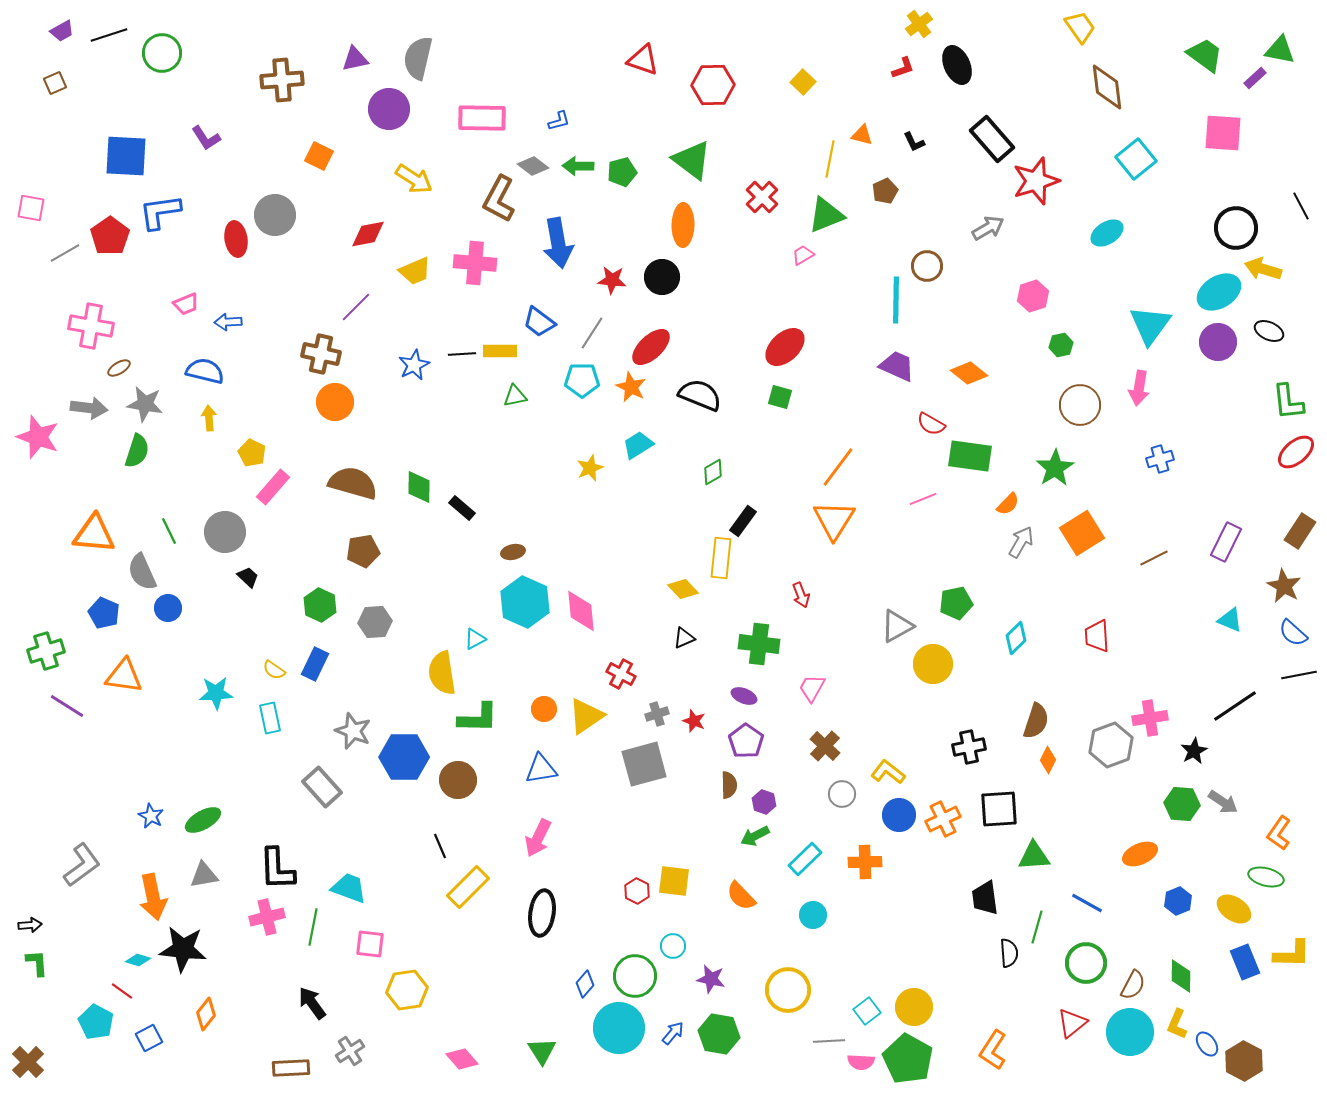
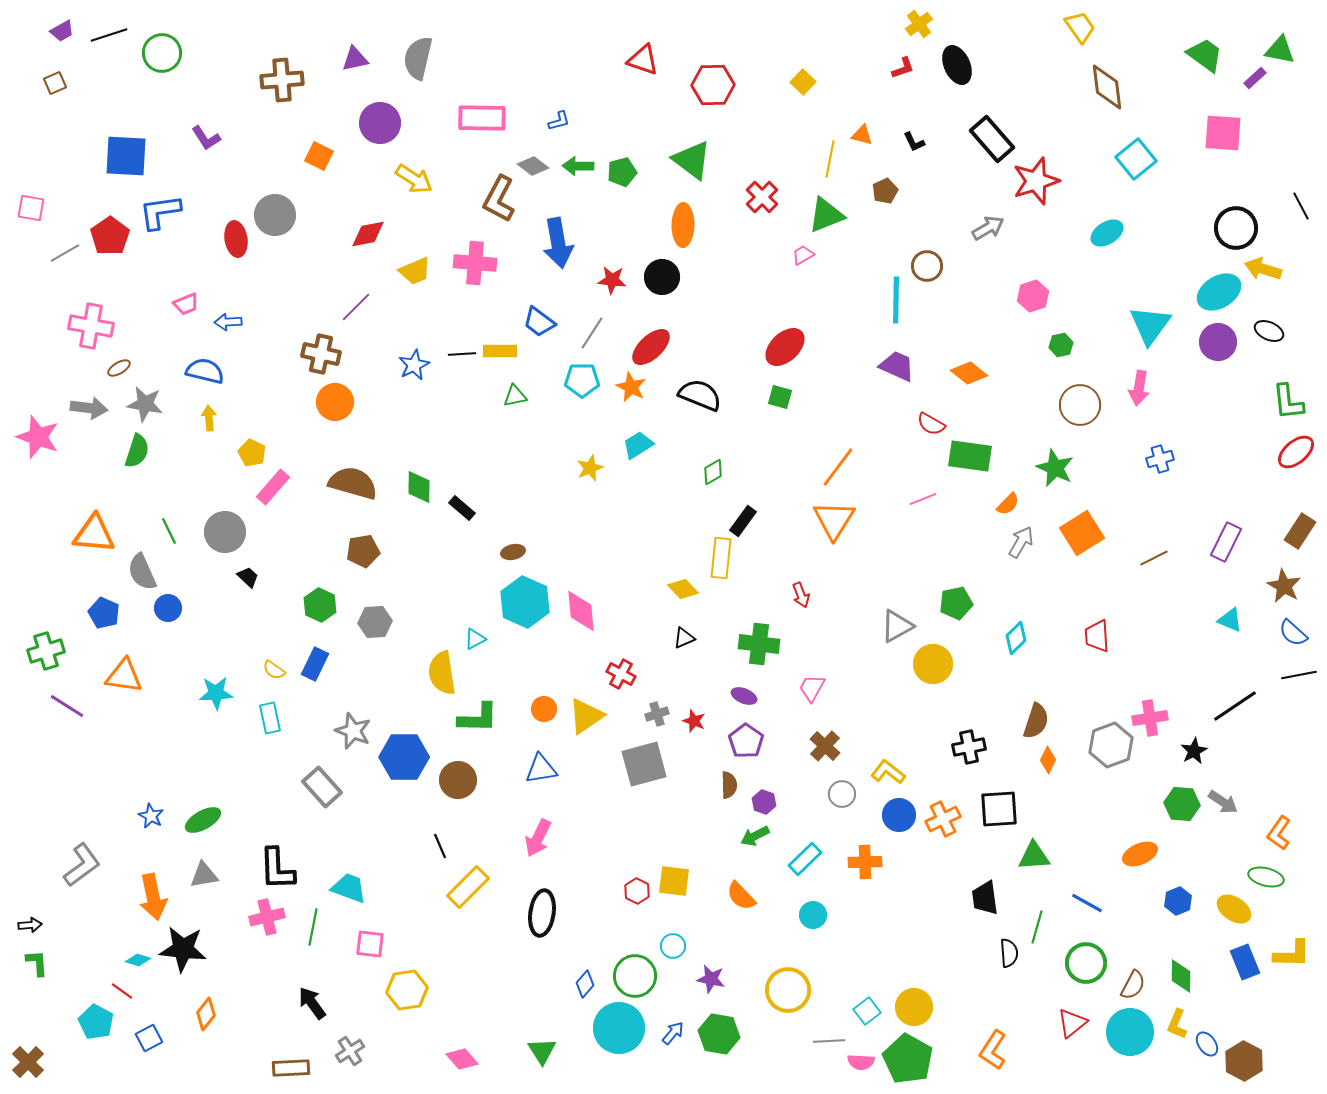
purple circle at (389, 109): moved 9 px left, 14 px down
green star at (1055, 468): rotated 15 degrees counterclockwise
